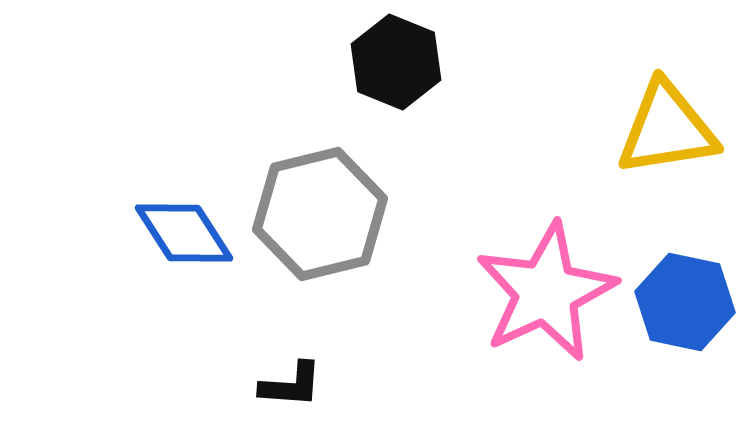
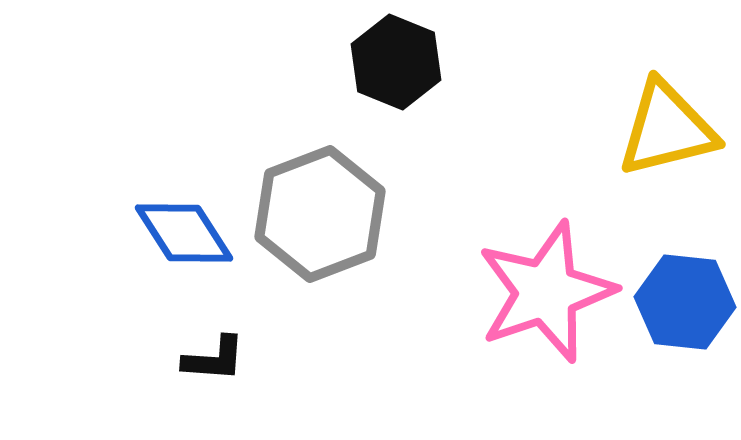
yellow triangle: rotated 5 degrees counterclockwise
gray hexagon: rotated 7 degrees counterclockwise
pink star: rotated 6 degrees clockwise
blue hexagon: rotated 6 degrees counterclockwise
black L-shape: moved 77 px left, 26 px up
